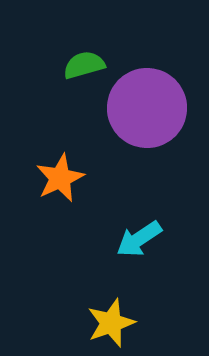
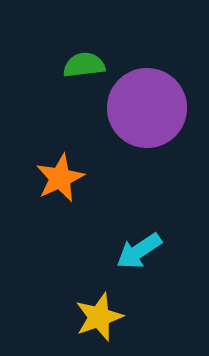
green semicircle: rotated 9 degrees clockwise
cyan arrow: moved 12 px down
yellow star: moved 12 px left, 6 px up
